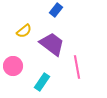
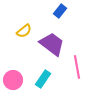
blue rectangle: moved 4 px right, 1 px down
pink circle: moved 14 px down
cyan rectangle: moved 1 px right, 3 px up
